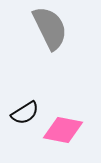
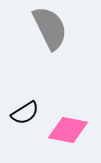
pink diamond: moved 5 px right
